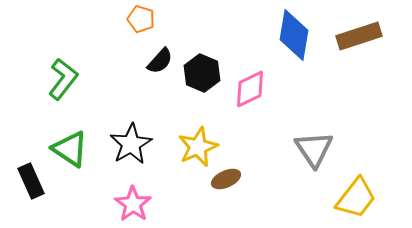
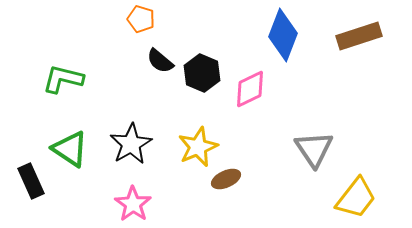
blue diamond: moved 11 px left; rotated 12 degrees clockwise
black semicircle: rotated 88 degrees clockwise
green L-shape: rotated 114 degrees counterclockwise
